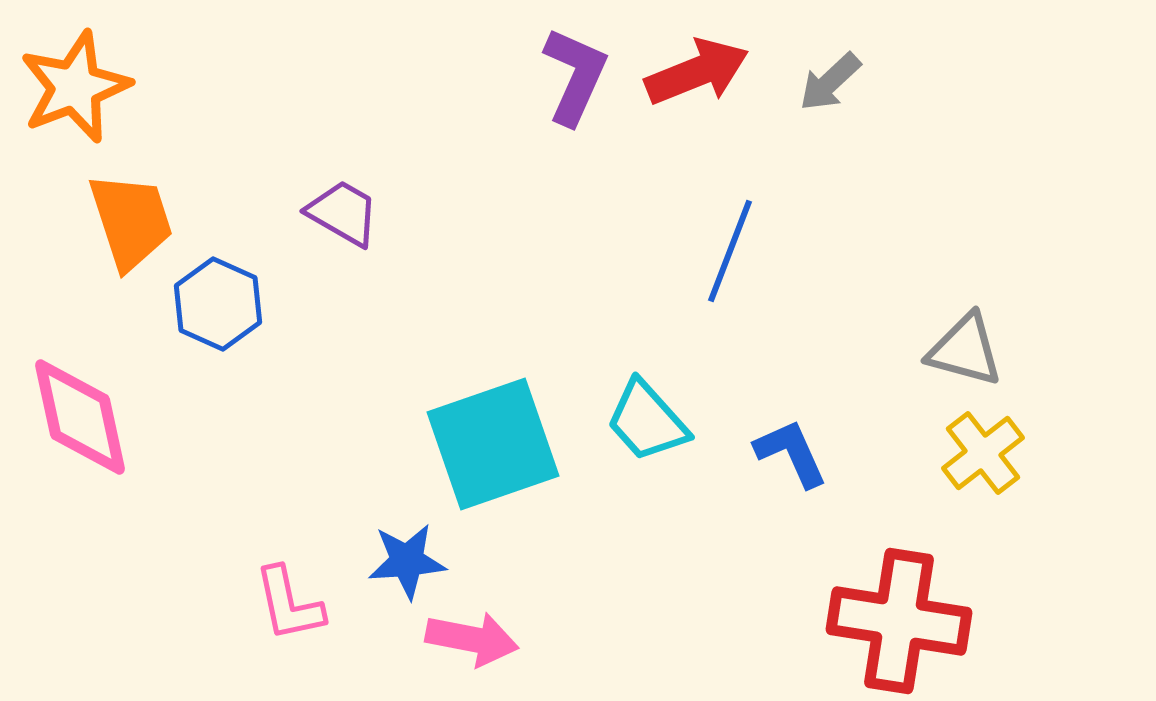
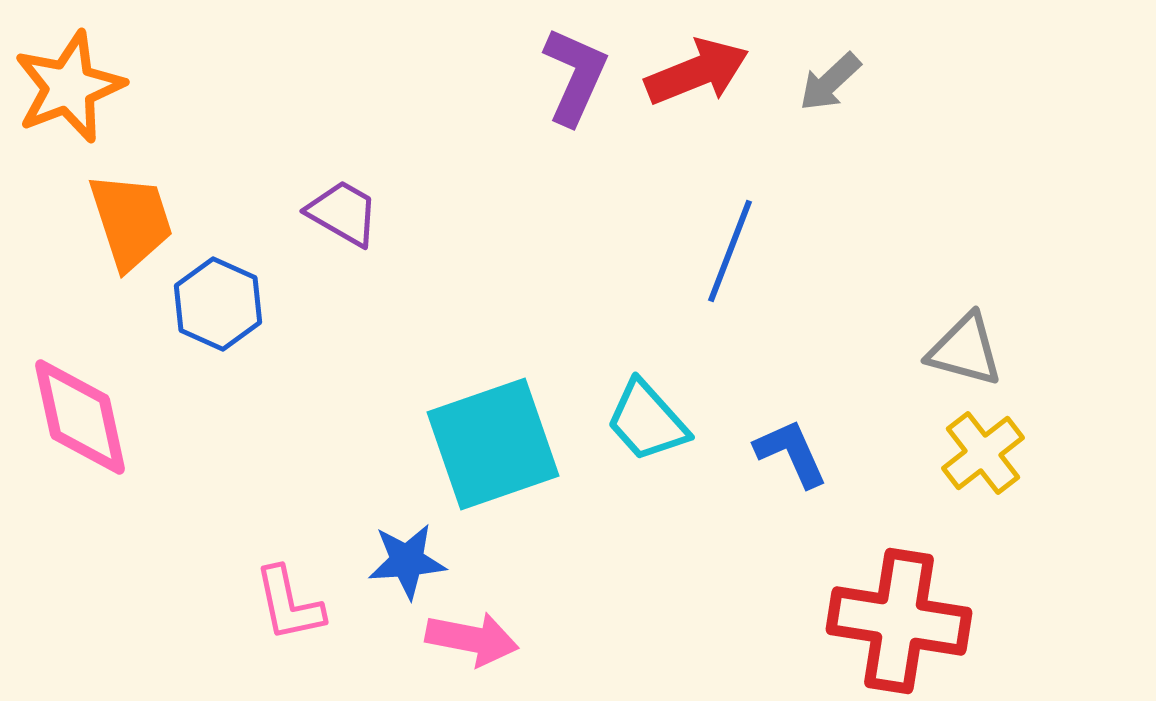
orange star: moved 6 px left
